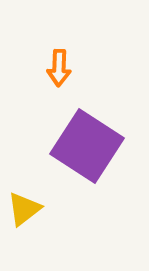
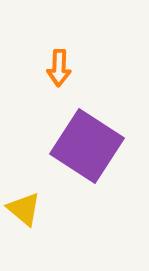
yellow triangle: rotated 42 degrees counterclockwise
